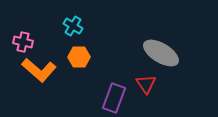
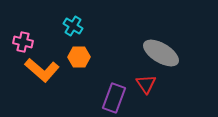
orange L-shape: moved 3 px right
